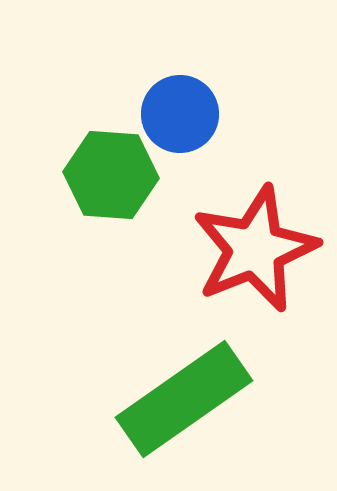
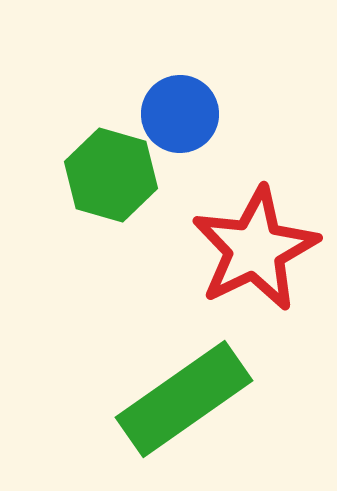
green hexagon: rotated 12 degrees clockwise
red star: rotated 4 degrees counterclockwise
